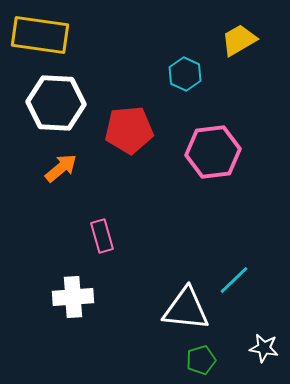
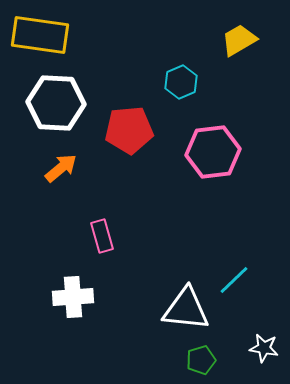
cyan hexagon: moved 4 px left, 8 px down; rotated 12 degrees clockwise
